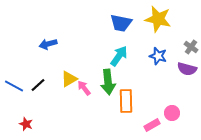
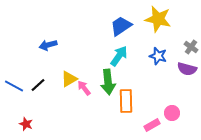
blue trapezoid: moved 3 px down; rotated 135 degrees clockwise
blue arrow: moved 1 px down
